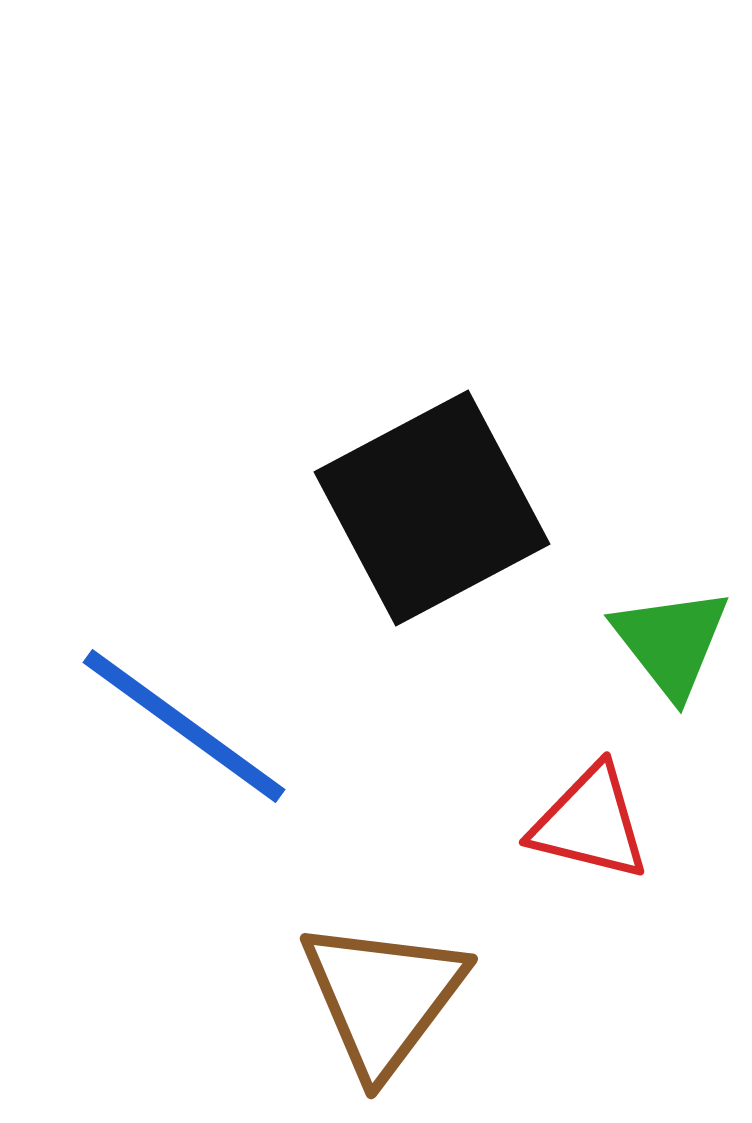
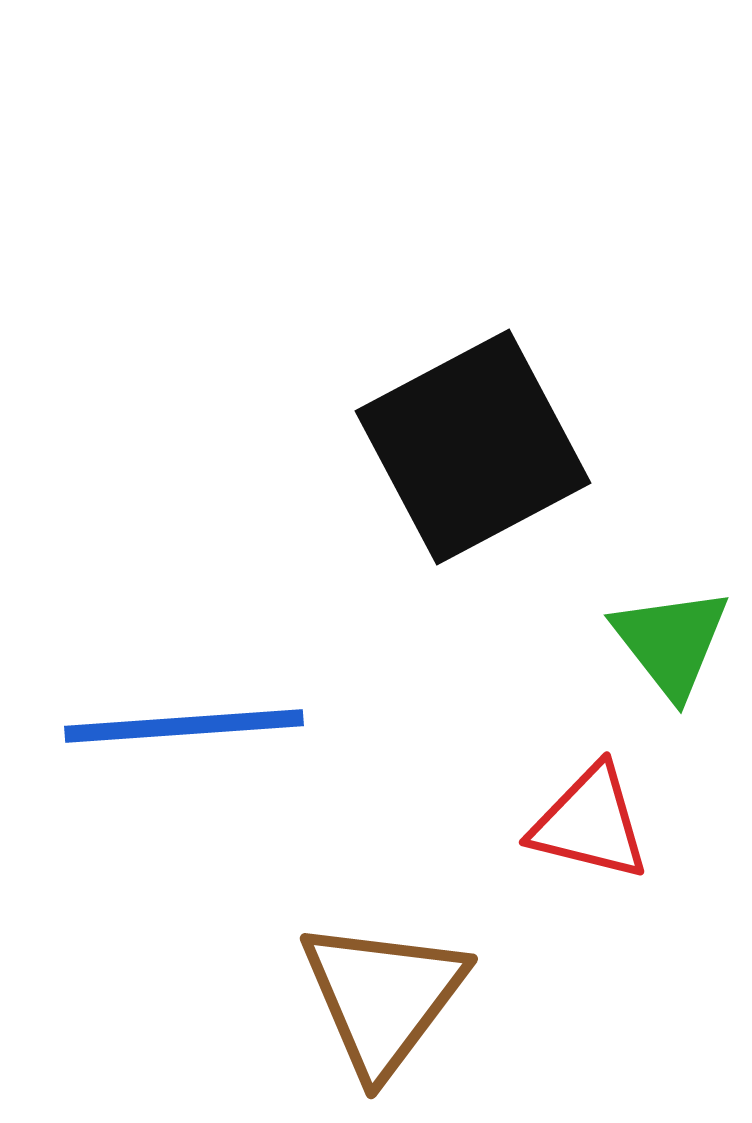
black square: moved 41 px right, 61 px up
blue line: rotated 40 degrees counterclockwise
